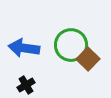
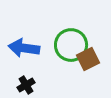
brown square: rotated 20 degrees clockwise
